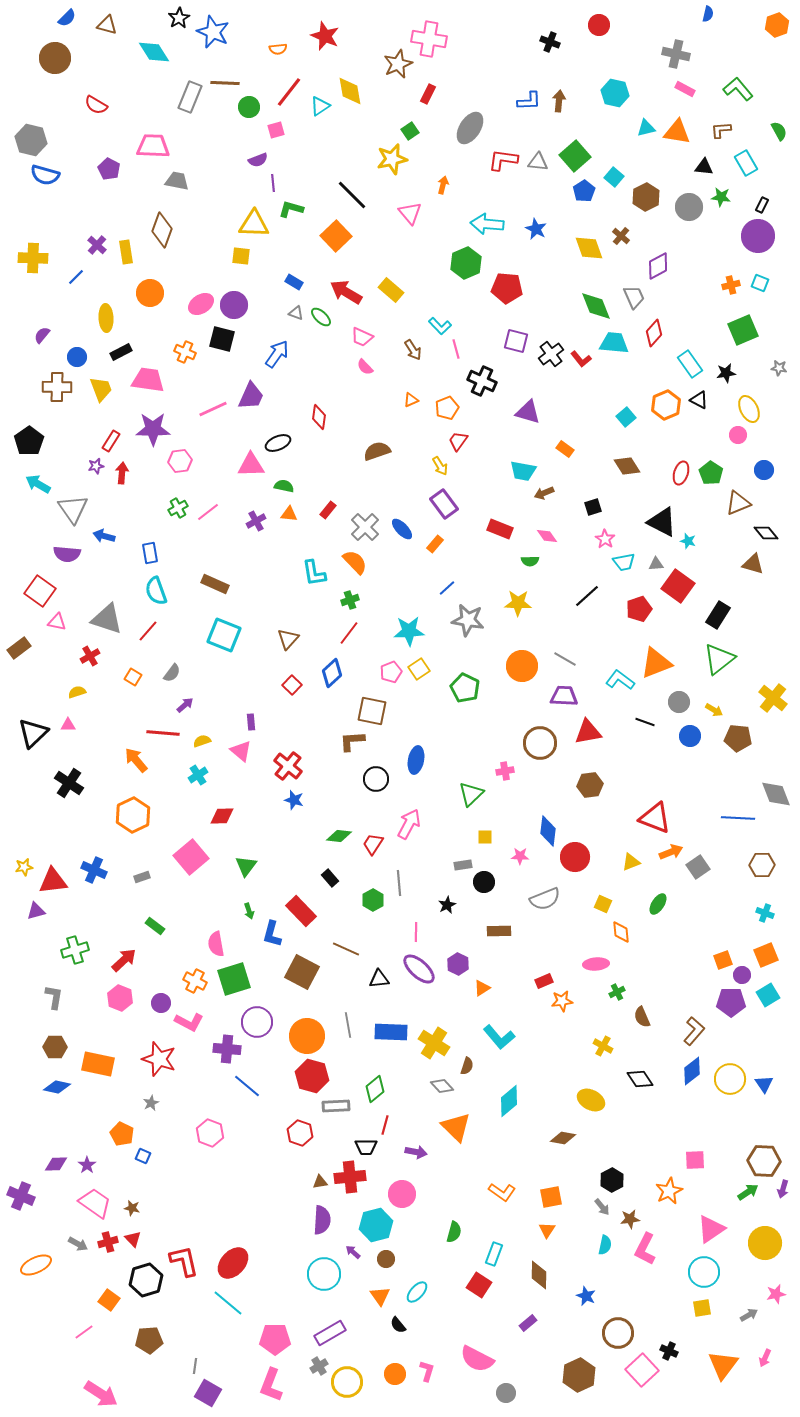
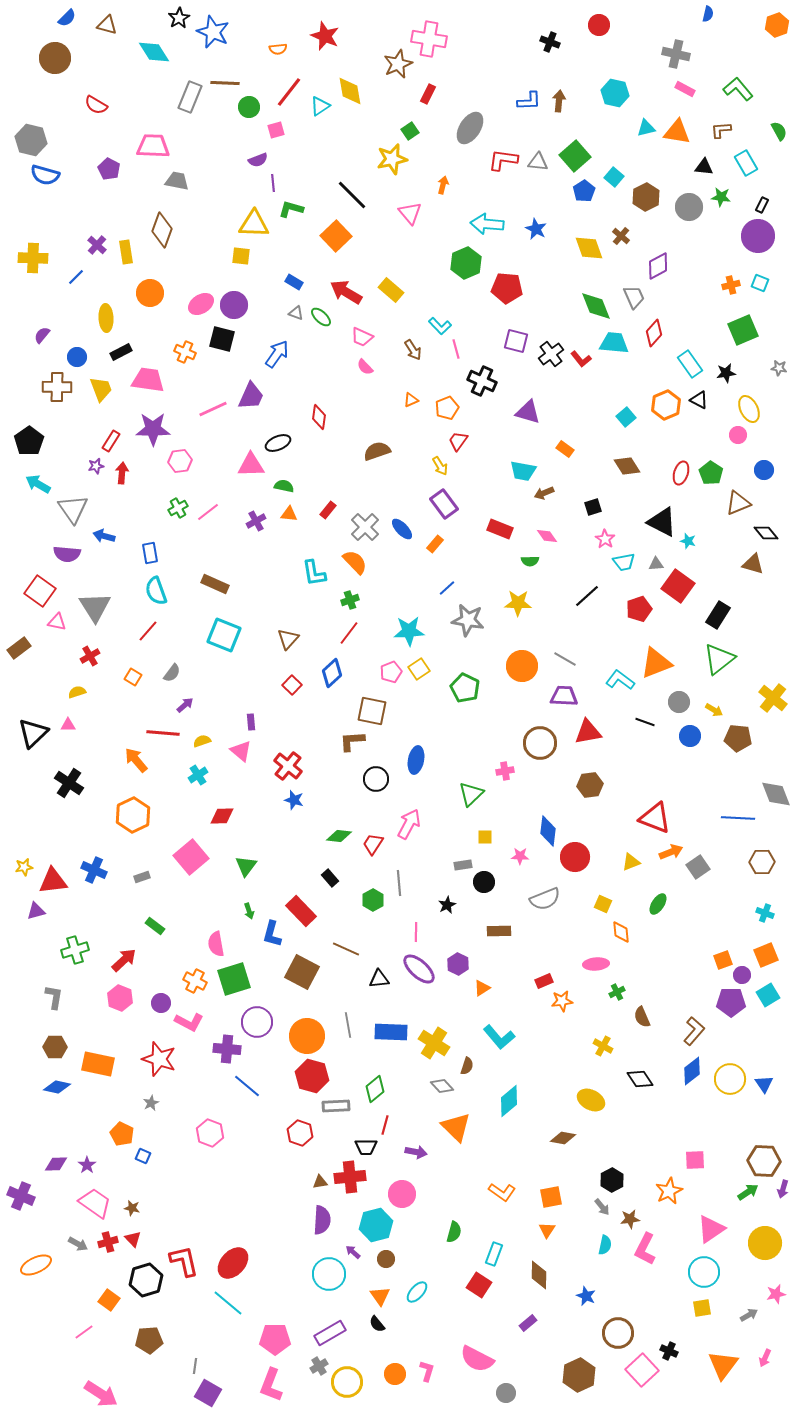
gray triangle at (107, 619): moved 12 px left, 12 px up; rotated 40 degrees clockwise
brown hexagon at (762, 865): moved 3 px up
cyan circle at (324, 1274): moved 5 px right
black semicircle at (398, 1325): moved 21 px left, 1 px up
